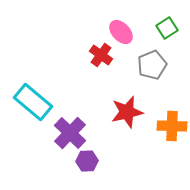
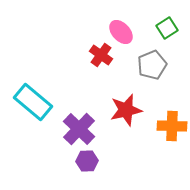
red star: moved 1 px left, 2 px up
purple cross: moved 9 px right, 4 px up
